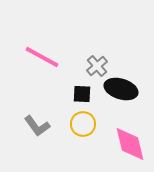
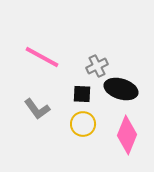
gray cross: rotated 15 degrees clockwise
gray L-shape: moved 17 px up
pink diamond: moved 3 px left, 9 px up; rotated 36 degrees clockwise
